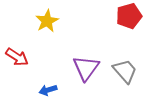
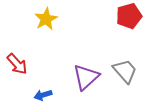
yellow star: moved 1 px left, 2 px up
red arrow: moved 7 px down; rotated 15 degrees clockwise
purple triangle: moved 9 px down; rotated 12 degrees clockwise
blue arrow: moved 5 px left, 5 px down
